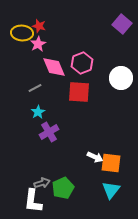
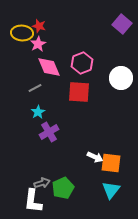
pink diamond: moved 5 px left
